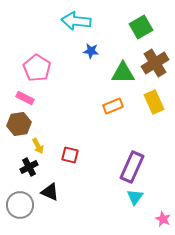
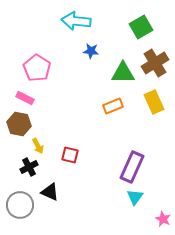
brown hexagon: rotated 20 degrees clockwise
